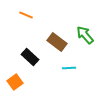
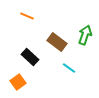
orange line: moved 1 px right, 1 px down
green arrow: rotated 60 degrees clockwise
cyan line: rotated 40 degrees clockwise
orange square: moved 3 px right
